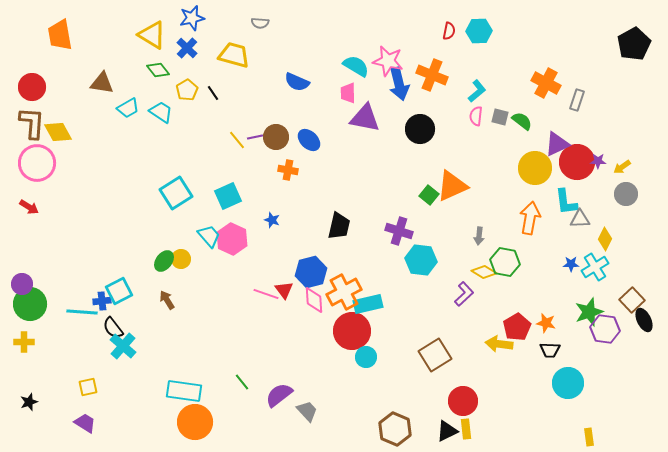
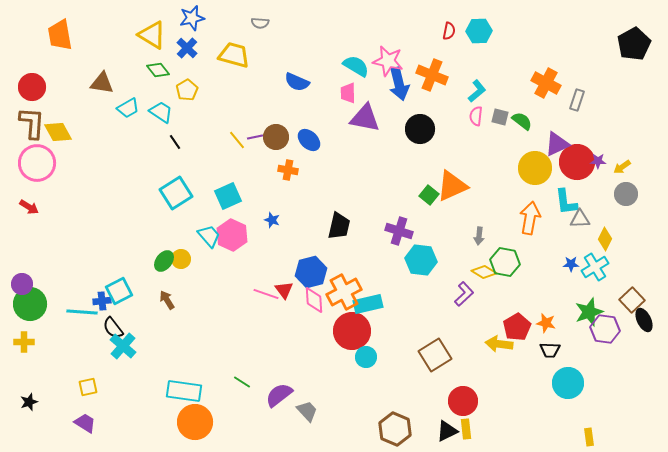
black line at (213, 93): moved 38 px left, 49 px down
pink hexagon at (232, 239): moved 4 px up
green line at (242, 382): rotated 18 degrees counterclockwise
